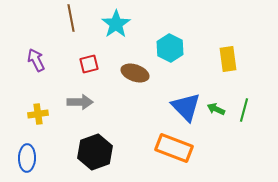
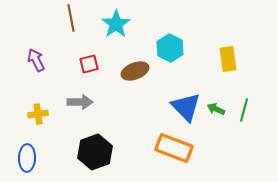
brown ellipse: moved 2 px up; rotated 40 degrees counterclockwise
